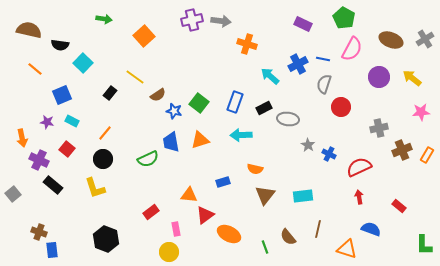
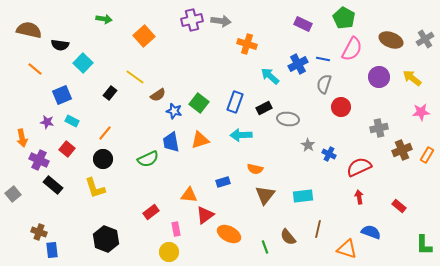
blue semicircle at (371, 229): moved 3 px down
